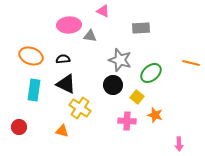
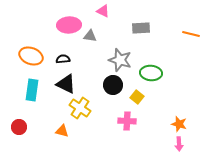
orange line: moved 29 px up
green ellipse: rotated 45 degrees clockwise
cyan rectangle: moved 2 px left
orange star: moved 24 px right, 9 px down
